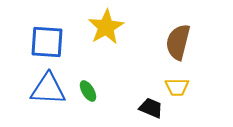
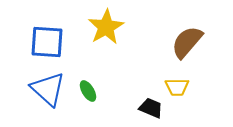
brown semicircle: moved 9 px right; rotated 27 degrees clockwise
blue triangle: rotated 39 degrees clockwise
